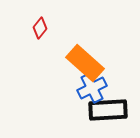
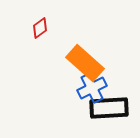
red diamond: rotated 15 degrees clockwise
black rectangle: moved 1 px right, 2 px up
